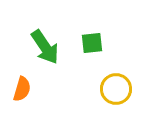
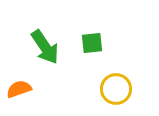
orange semicircle: moved 3 px left; rotated 125 degrees counterclockwise
